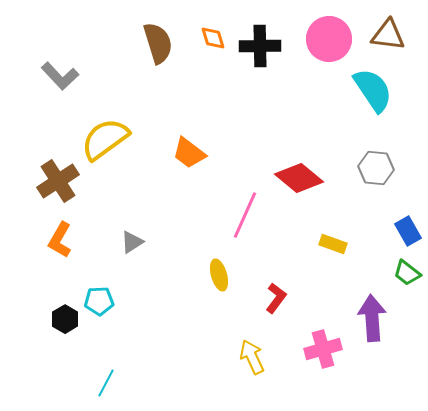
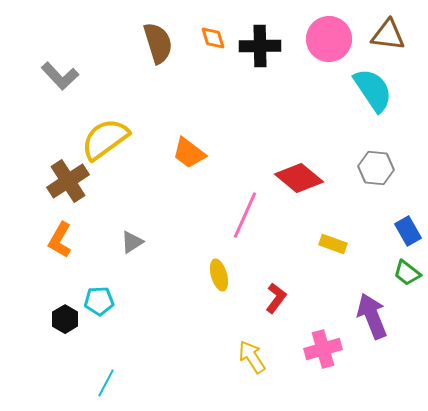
brown cross: moved 10 px right
purple arrow: moved 2 px up; rotated 18 degrees counterclockwise
yellow arrow: rotated 8 degrees counterclockwise
